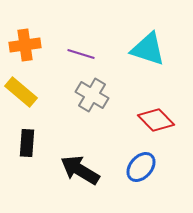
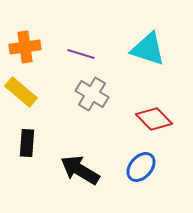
orange cross: moved 2 px down
gray cross: moved 1 px up
red diamond: moved 2 px left, 1 px up
